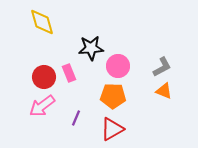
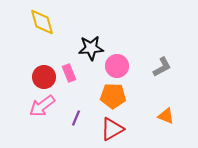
pink circle: moved 1 px left
orange triangle: moved 2 px right, 25 px down
